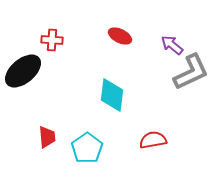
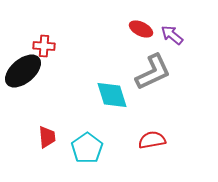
red ellipse: moved 21 px right, 7 px up
red cross: moved 8 px left, 6 px down
purple arrow: moved 10 px up
gray L-shape: moved 38 px left
cyan diamond: rotated 24 degrees counterclockwise
red semicircle: moved 1 px left
